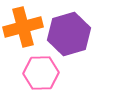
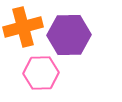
purple hexagon: moved 1 px down; rotated 15 degrees clockwise
